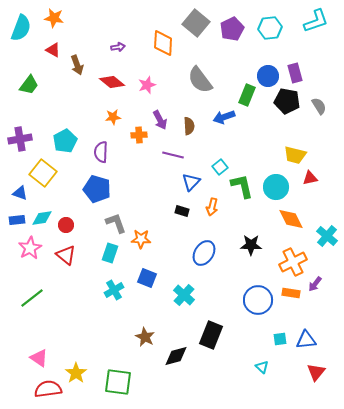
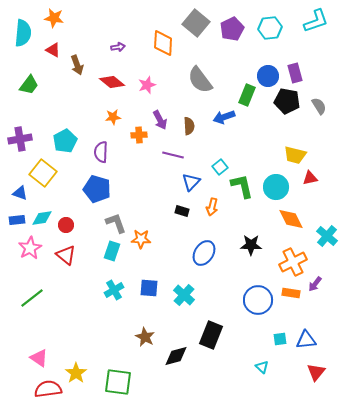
cyan semicircle at (21, 28): moved 2 px right, 5 px down; rotated 16 degrees counterclockwise
cyan rectangle at (110, 253): moved 2 px right, 2 px up
blue square at (147, 278): moved 2 px right, 10 px down; rotated 18 degrees counterclockwise
